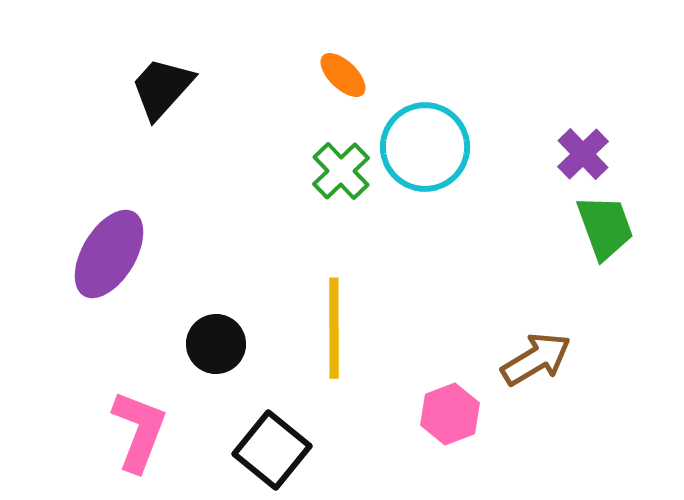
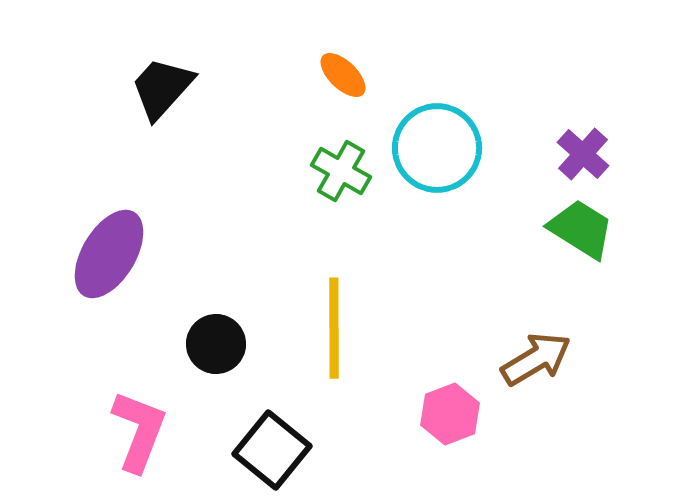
cyan circle: moved 12 px right, 1 px down
purple cross: rotated 4 degrees counterclockwise
green cross: rotated 16 degrees counterclockwise
green trapezoid: moved 24 px left, 2 px down; rotated 38 degrees counterclockwise
